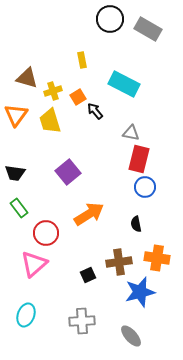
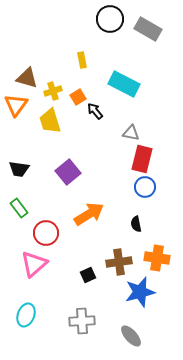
orange triangle: moved 10 px up
red rectangle: moved 3 px right
black trapezoid: moved 4 px right, 4 px up
